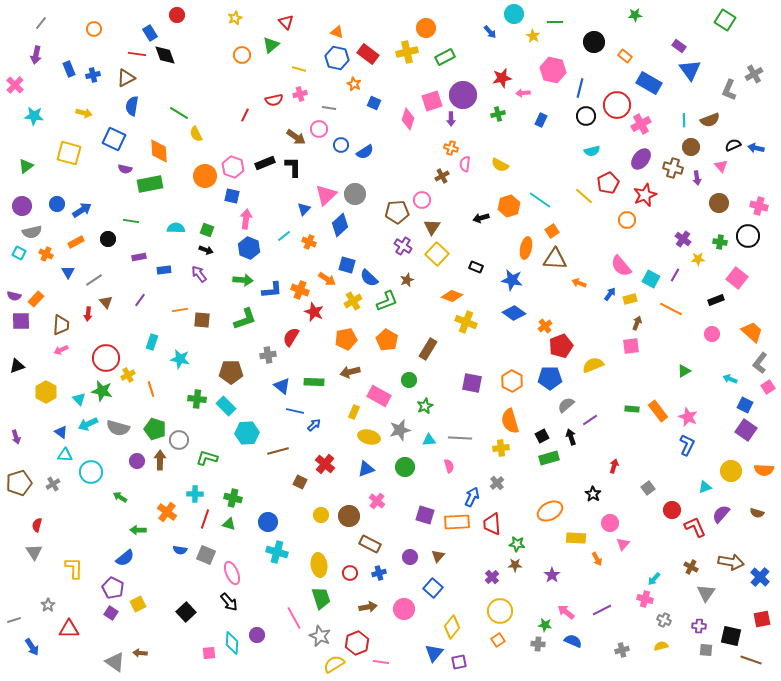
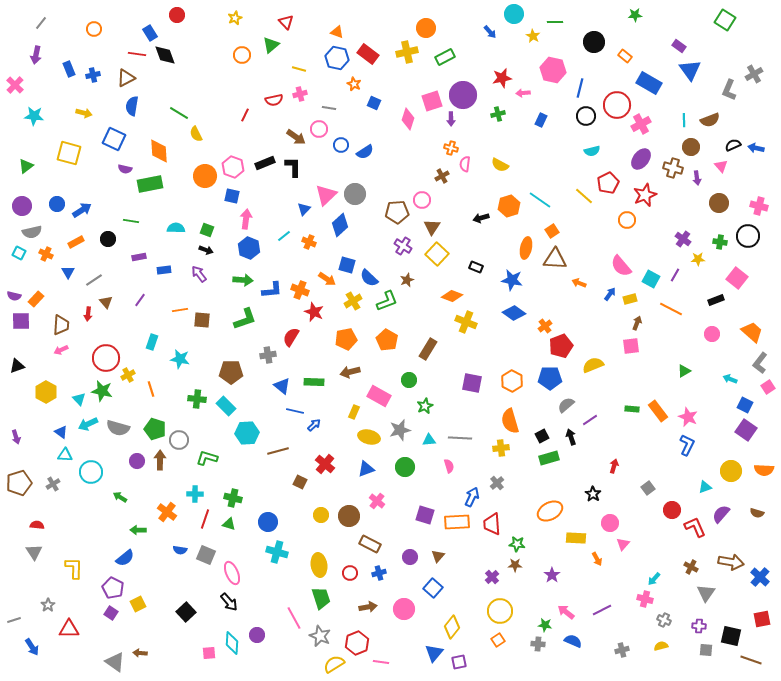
red semicircle at (37, 525): rotated 80 degrees clockwise
